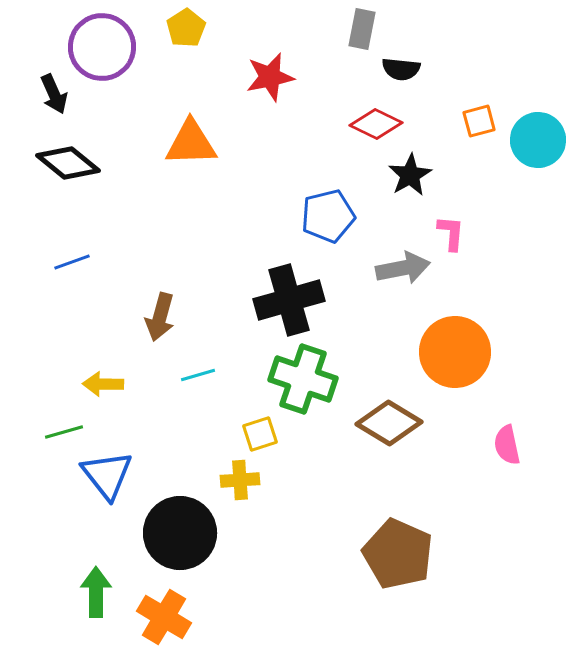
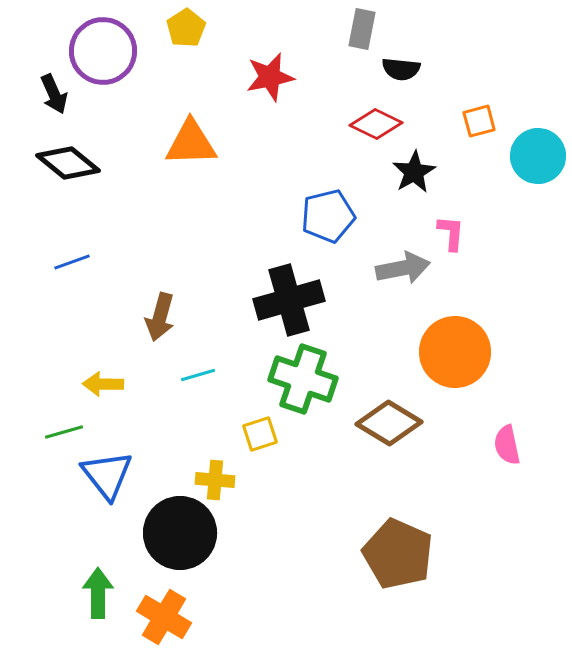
purple circle: moved 1 px right, 4 px down
cyan circle: moved 16 px down
black star: moved 4 px right, 3 px up
yellow cross: moved 25 px left; rotated 9 degrees clockwise
green arrow: moved 2 px right, 1 px down
